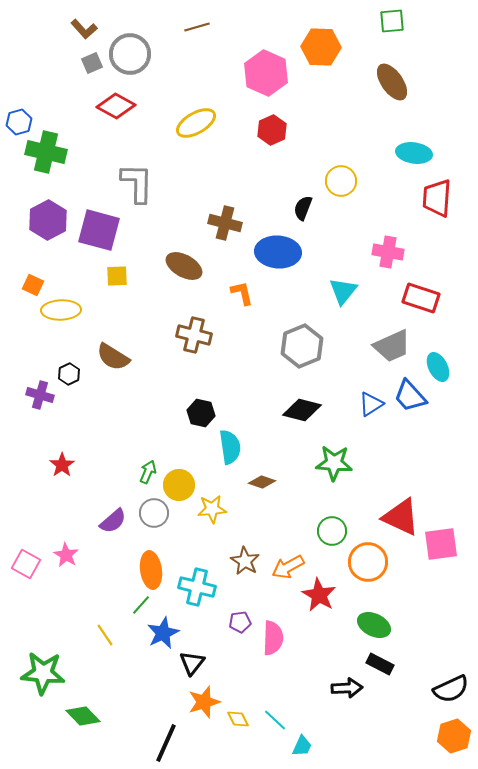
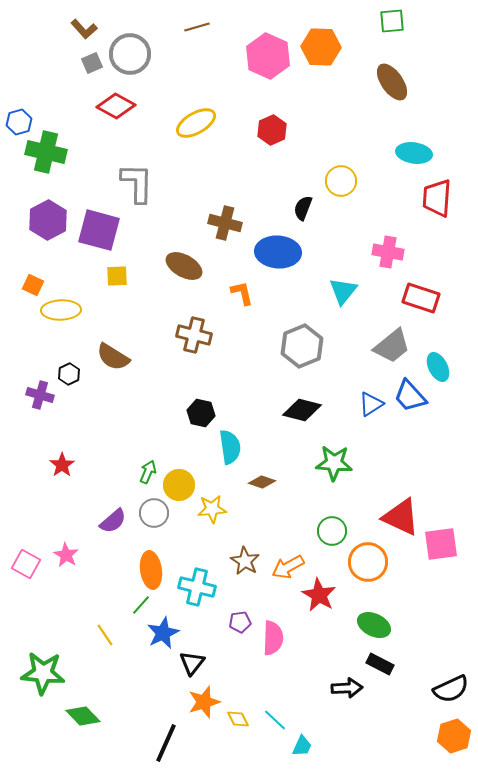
pink hexagon at (266, 73): moved 2 px right, 17 px up
gray trapezoid at (392, 346): rotated 15 degrees counterclockwise
